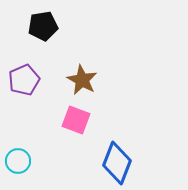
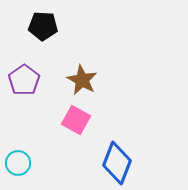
black pentagon: rotated 12 degrees clockwise
purple pentagon: rotated 12 degrees counterclockwise
pink square: rotated 8 degrees clockwise
cyan circle: moved 2 px down
